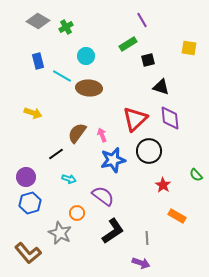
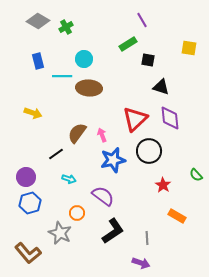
cyan circle: moved 2 px left, 3 px down
black square: rotated 24 degrees clockwise
cyan line: rotated 30 degrees counterclockwise
